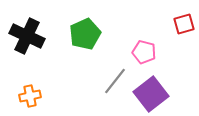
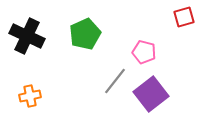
red square: moved 7 px up
